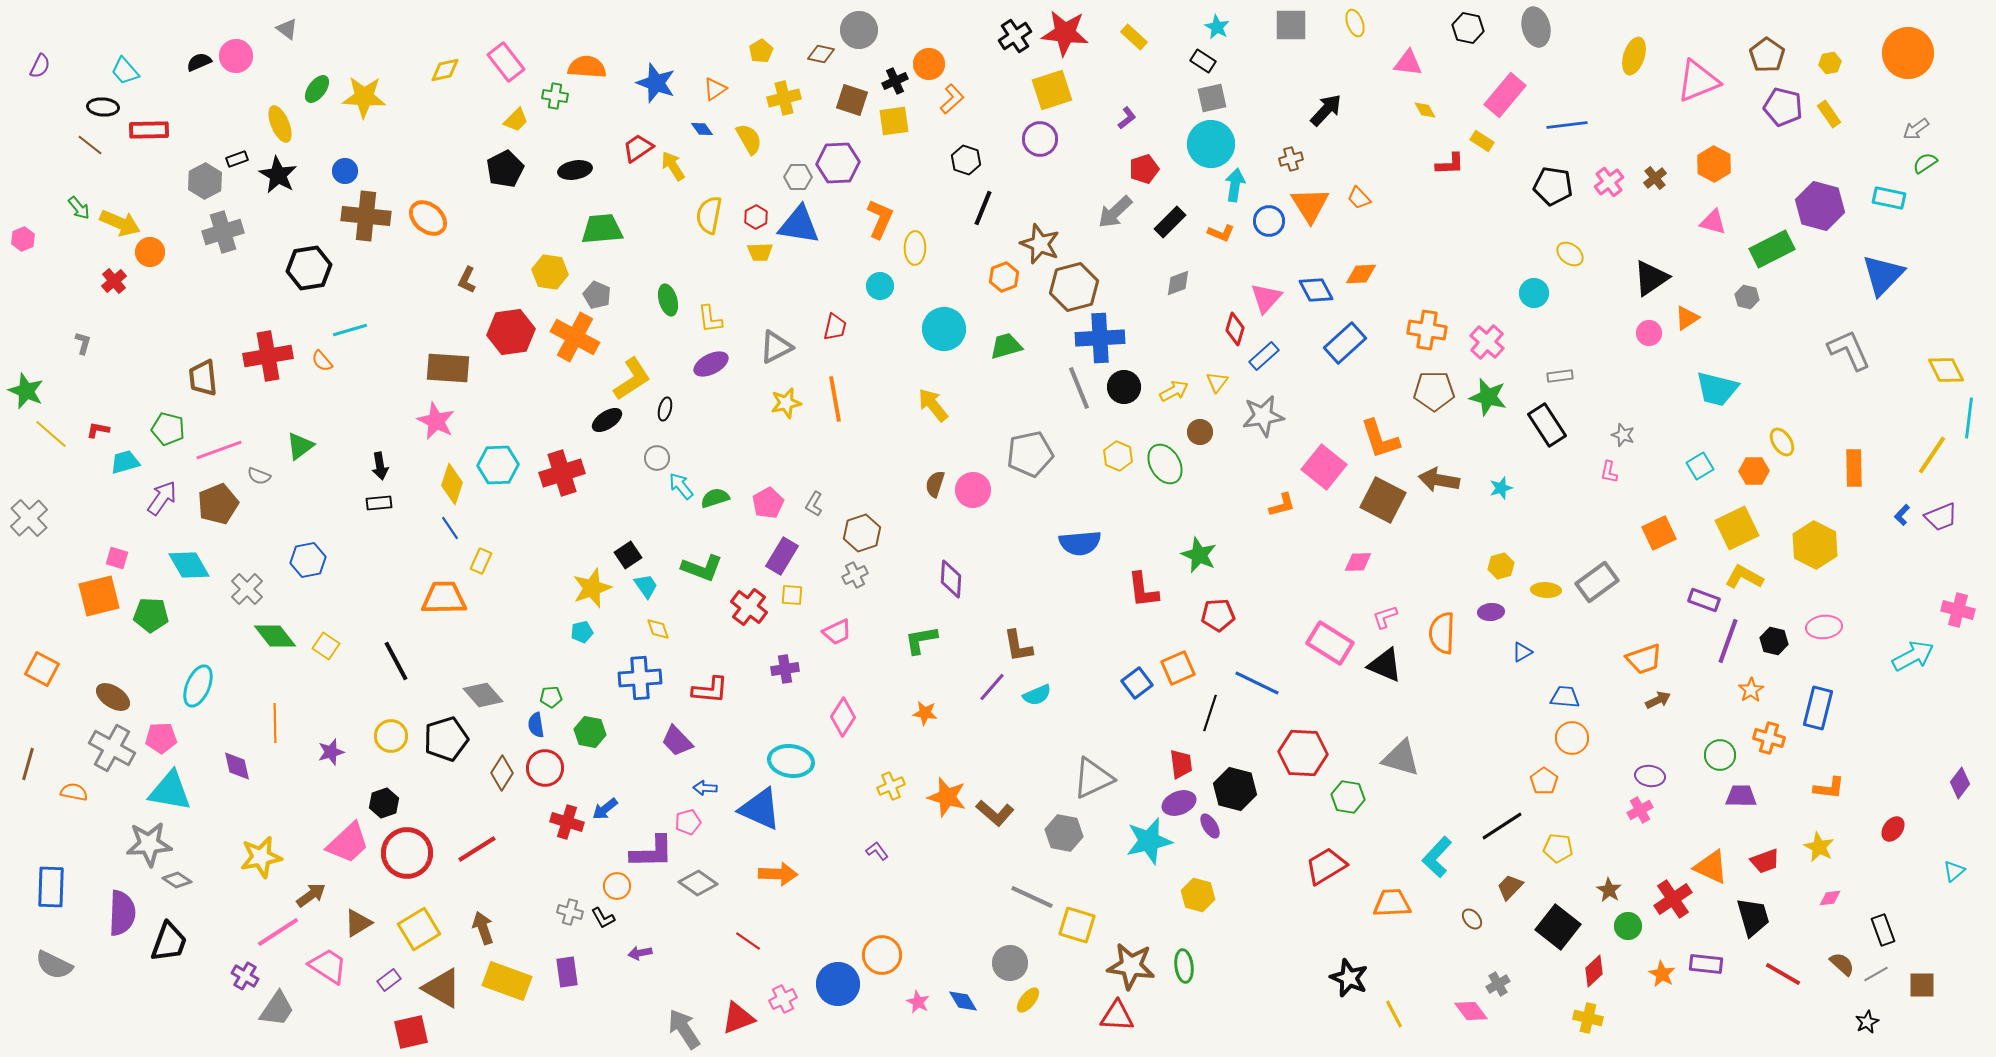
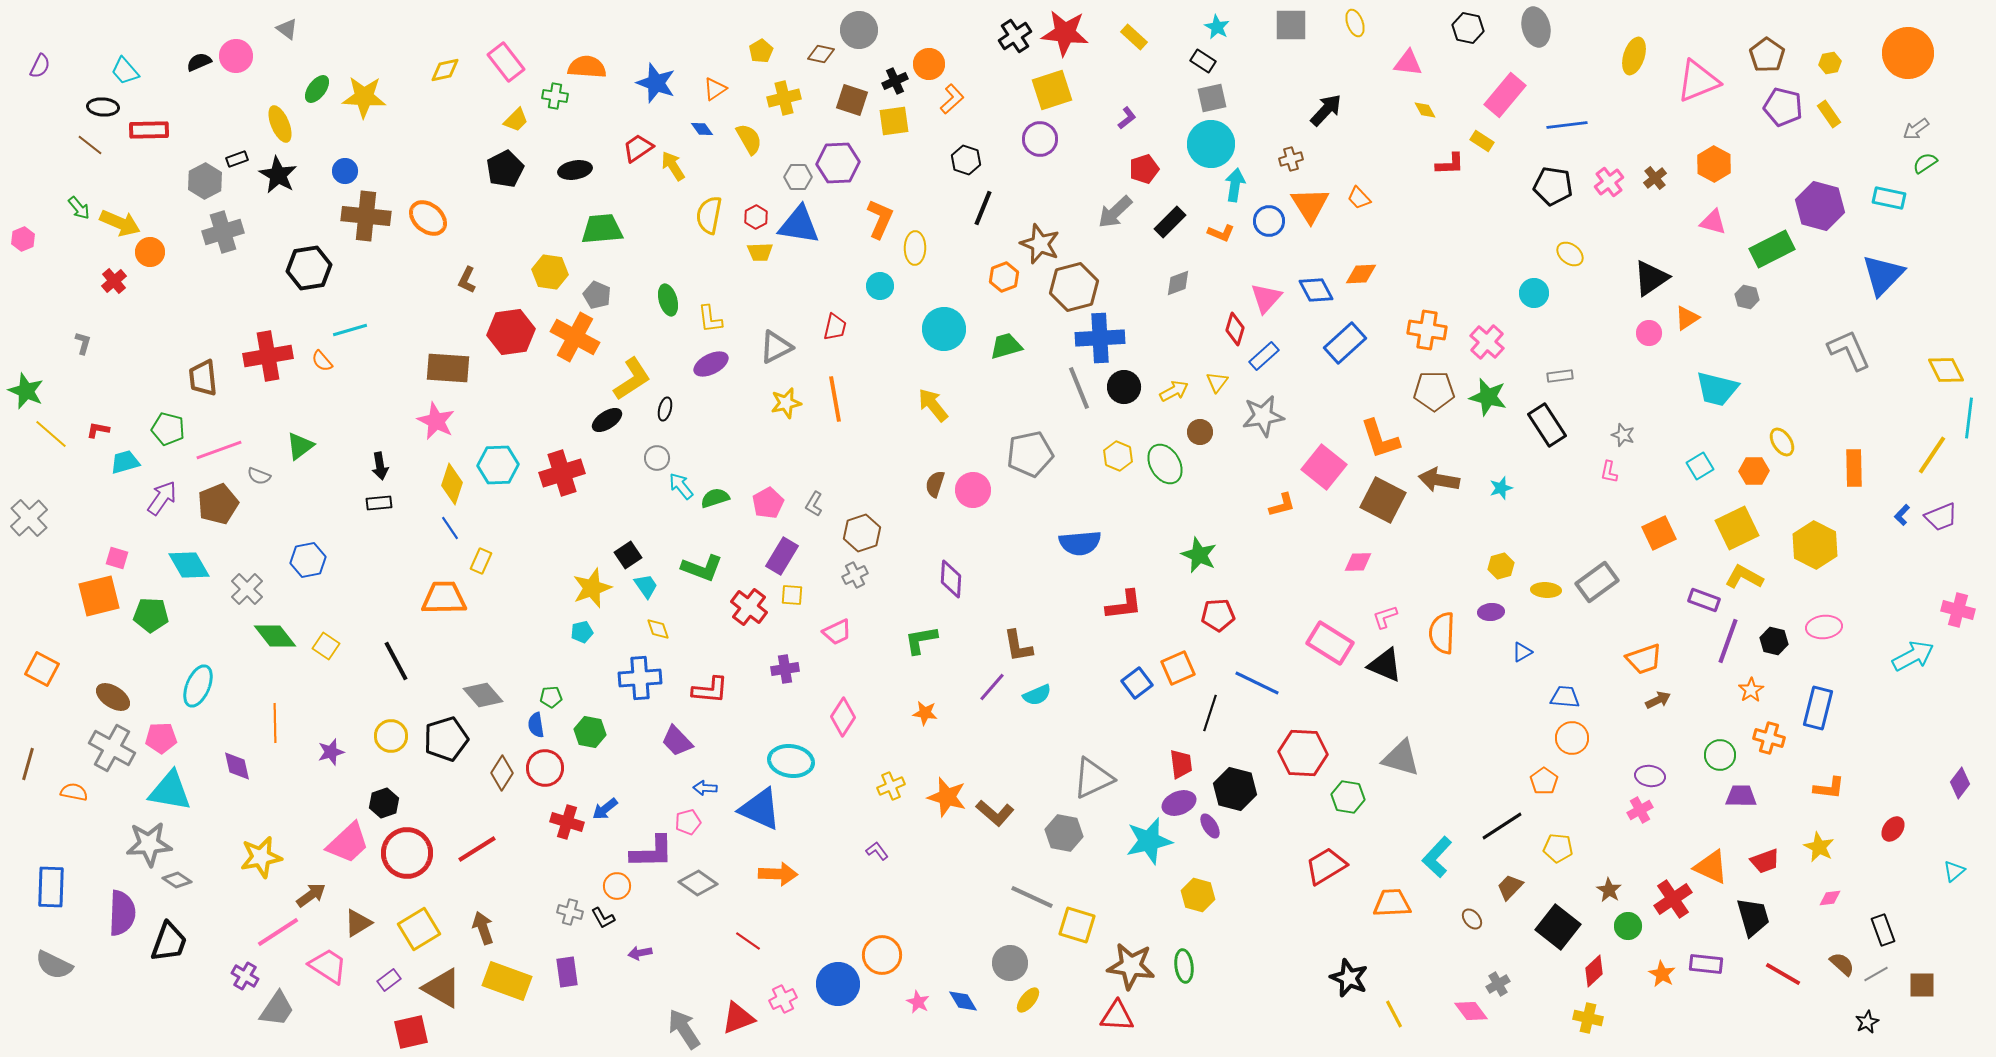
red L-shape at (1143, 590): moved 19 px left, 15 px down; rotated 90 degrees counterclockwise
